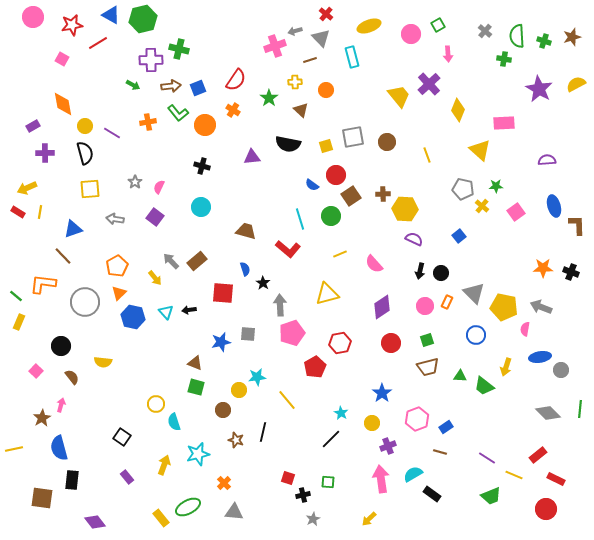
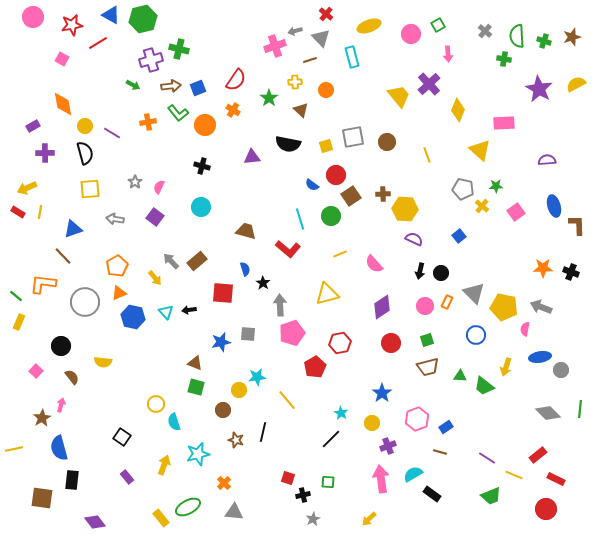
purple cross at (151, 60): rotated 15 degrees counterclockwise
orange triangle at (119, 293): rotated 21 degrees clockwise
